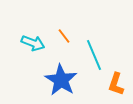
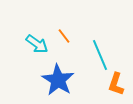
cyan arrow: moved 4 px right, 1 px down; rotated 15 degrees clockwise
cyan line: moved 6 px right
blue star: moved 3 px left
